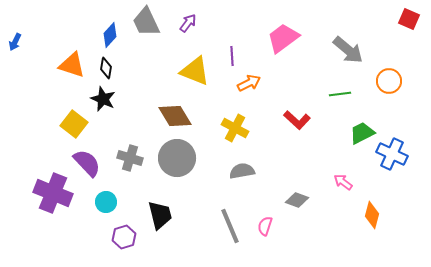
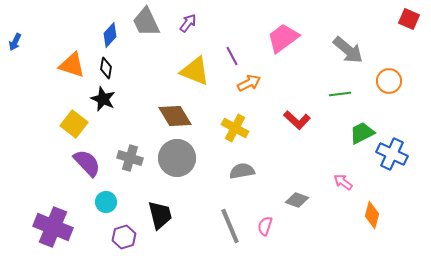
purple line: rotated 24 degrees counterclockwise
purple cross: moved 34 px down
